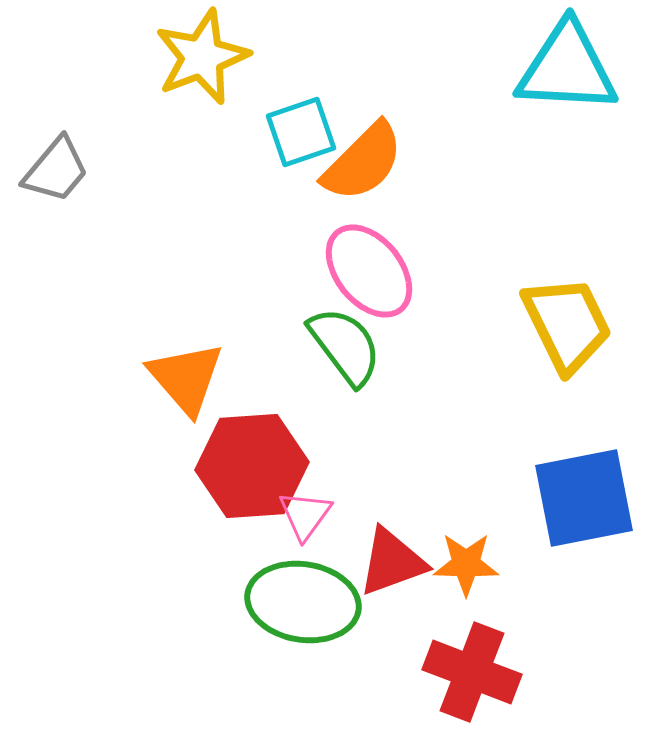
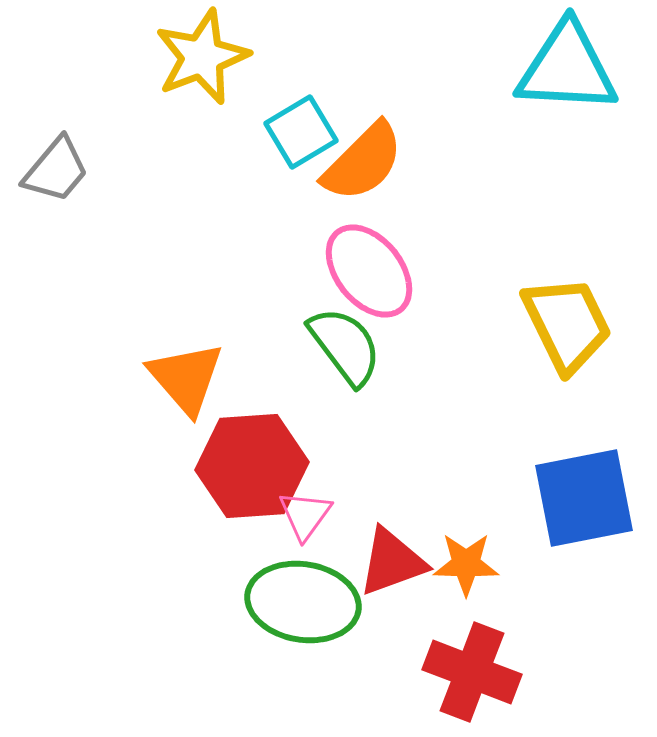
cyan square: rotated 12 degrees counterclockwise
